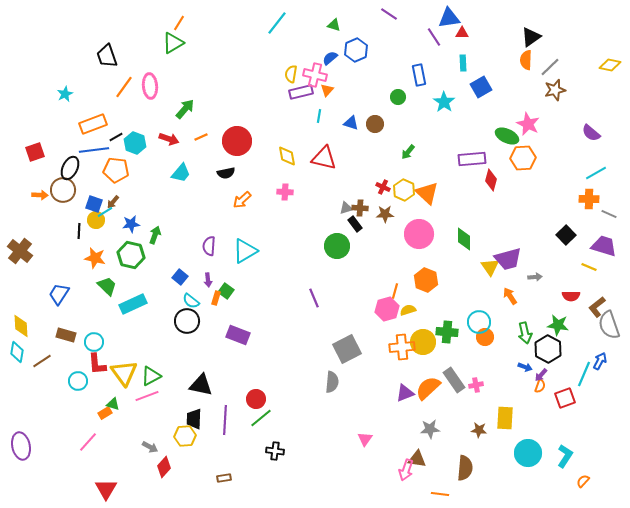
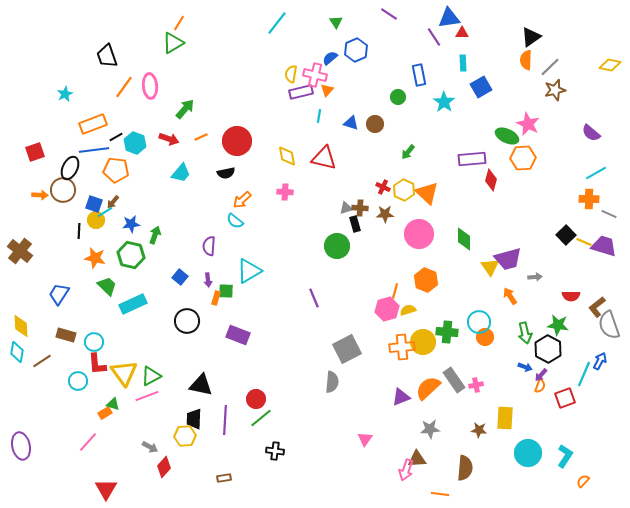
green triangle at (334, 25): moved 2 px right, 3 px up; rotated 40 degrees clockwise
black rectangle at (355, 224): rotated 21 degrees clockwise
cyan triangle at (245, 251): moved 4 px right, 20 px down
yellow line at (589, 267): moved 5 px left, 25 px up
green square at (226, 291): rotated 35 degrees counterclockwise
cyan semicircle at (191, 301): moved 44 px right, 80 px up
purple triangle at (405, 393): moved 4 px left, 4 px down
brown triangle at (417, 459): rotated 12 degrees counterclockwise
